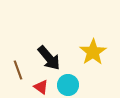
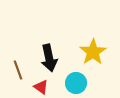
black arrow: rotated 28 degrees clockwise
cyan circle: moved 8 px right, 2 px up
